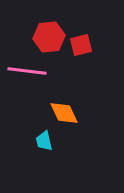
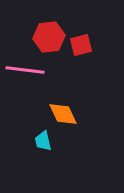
pink line: moved 2 px left, 1 px up
orange diamond: moved 1 px left, 1 px down
cyan trapezoid: moved 1 px left
